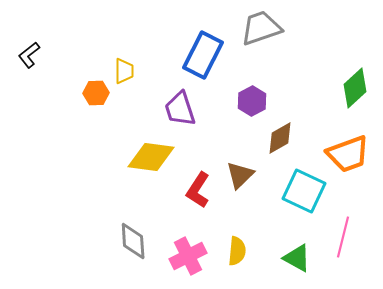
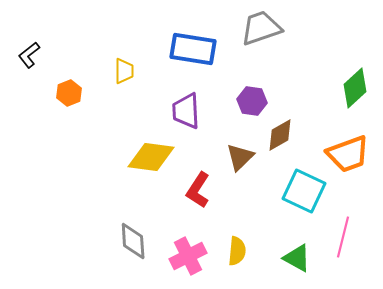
blue rectangle: moved 10 px left, 6 px up; rotated 72 degrees clockwise
orange hexagon: moved 27 px left; rotated 20 degrees counterclockwise
purple hexagon: rotated 24 degrees counterclockwise
purple trapezoid: moved 6 px right, 2 px down; rotated 15 degrees clockwise
brown diamond: moved 3 px up
brown triangle: moved 18 px up
